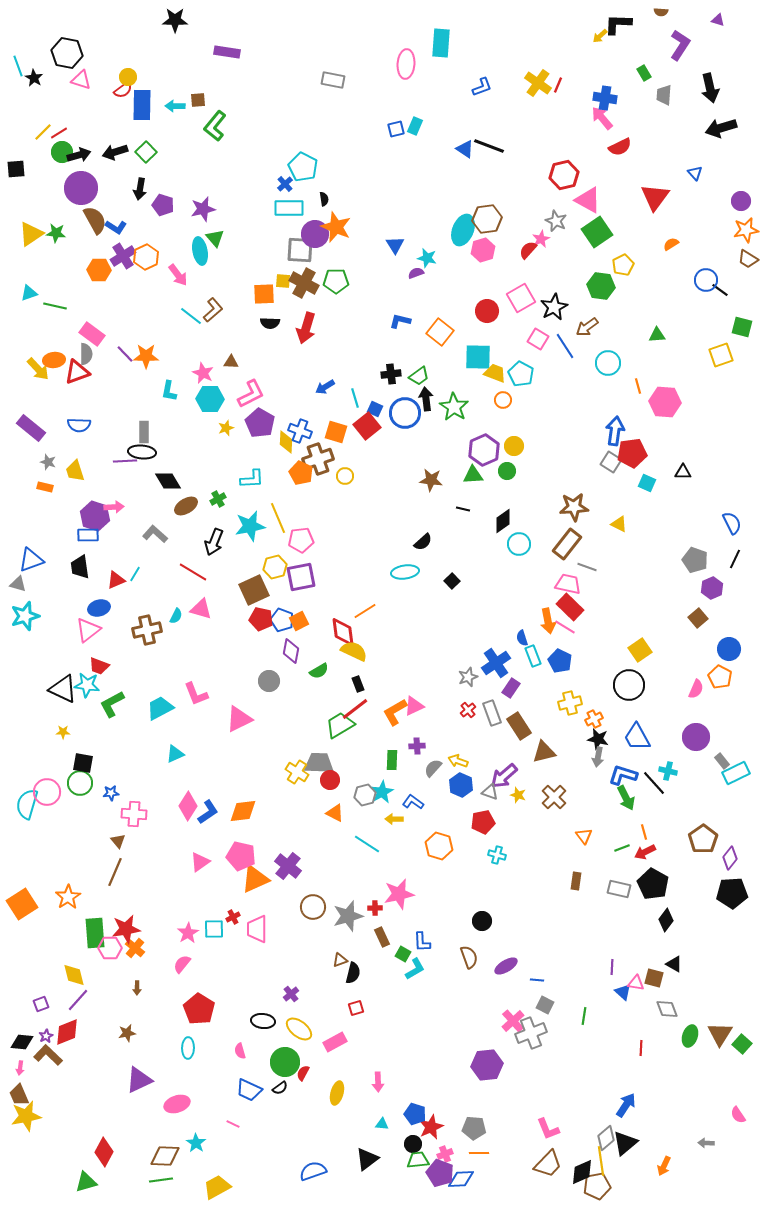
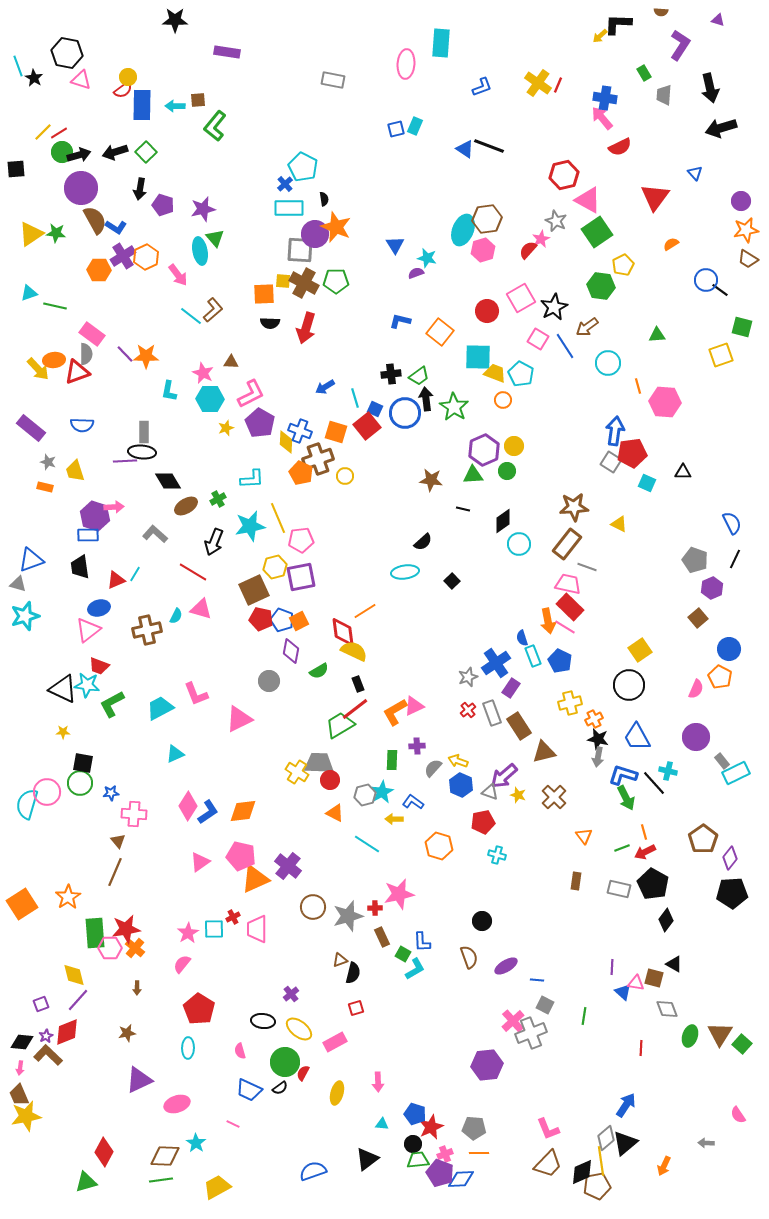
blue semicircle at (79, 425): moved 3 px right
